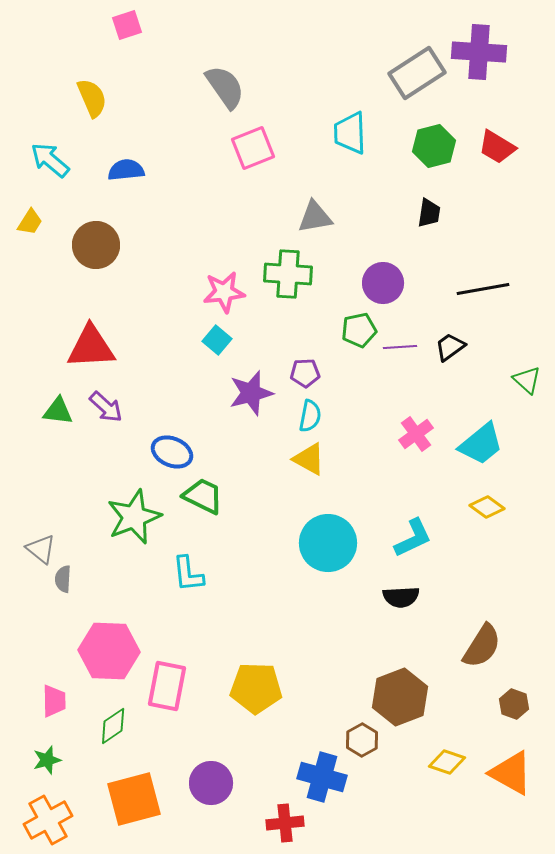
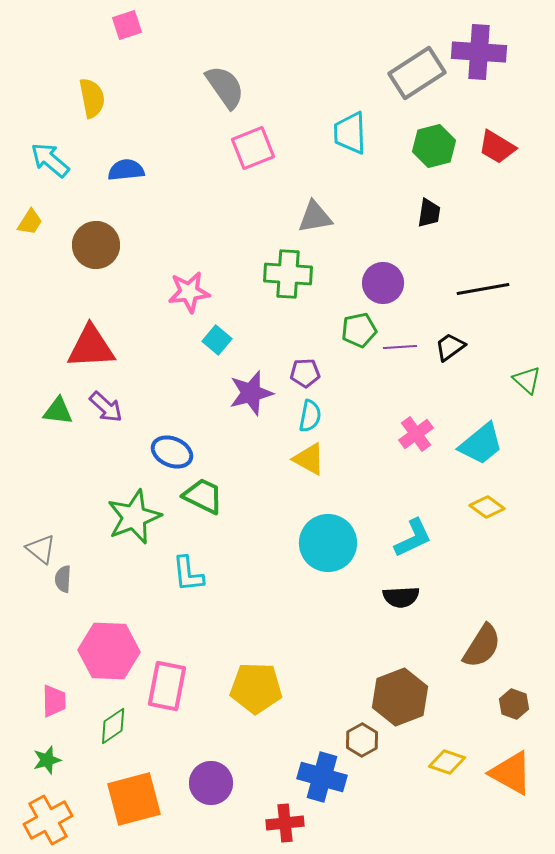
yellow semicircle at (92, 98): rotated 12 degrees clockwise
pink star at (224, 292): moved 35 px left
